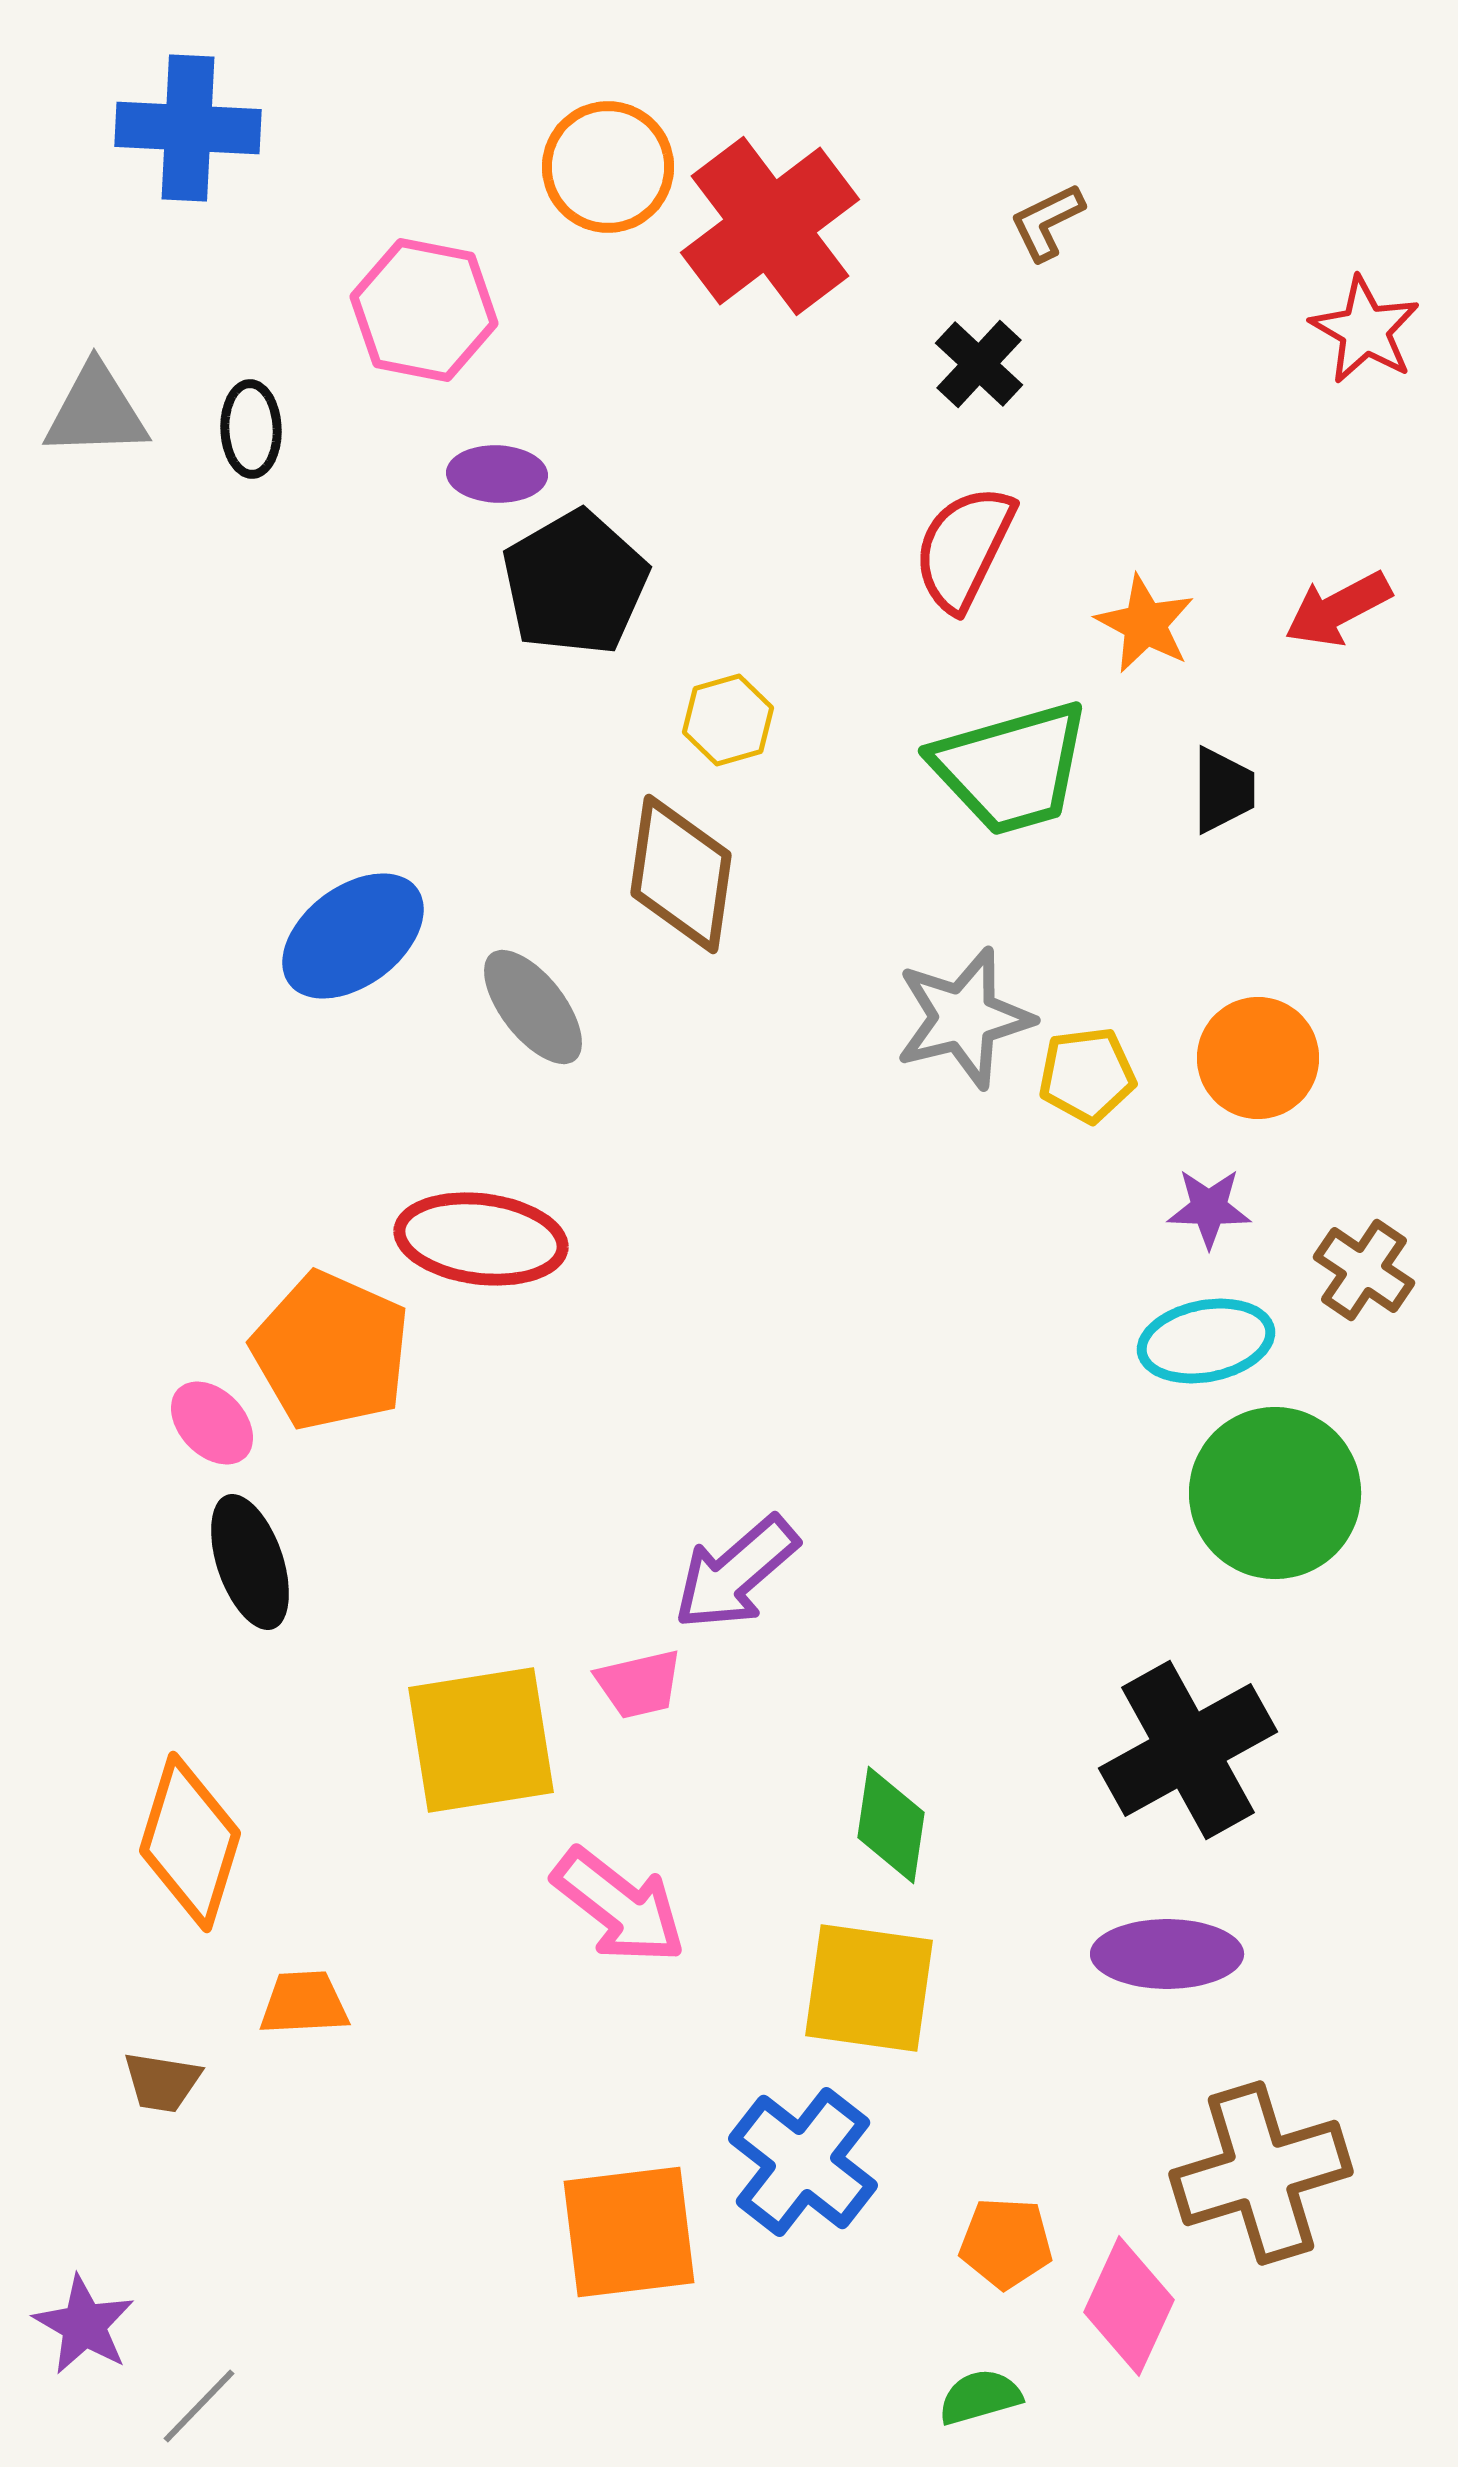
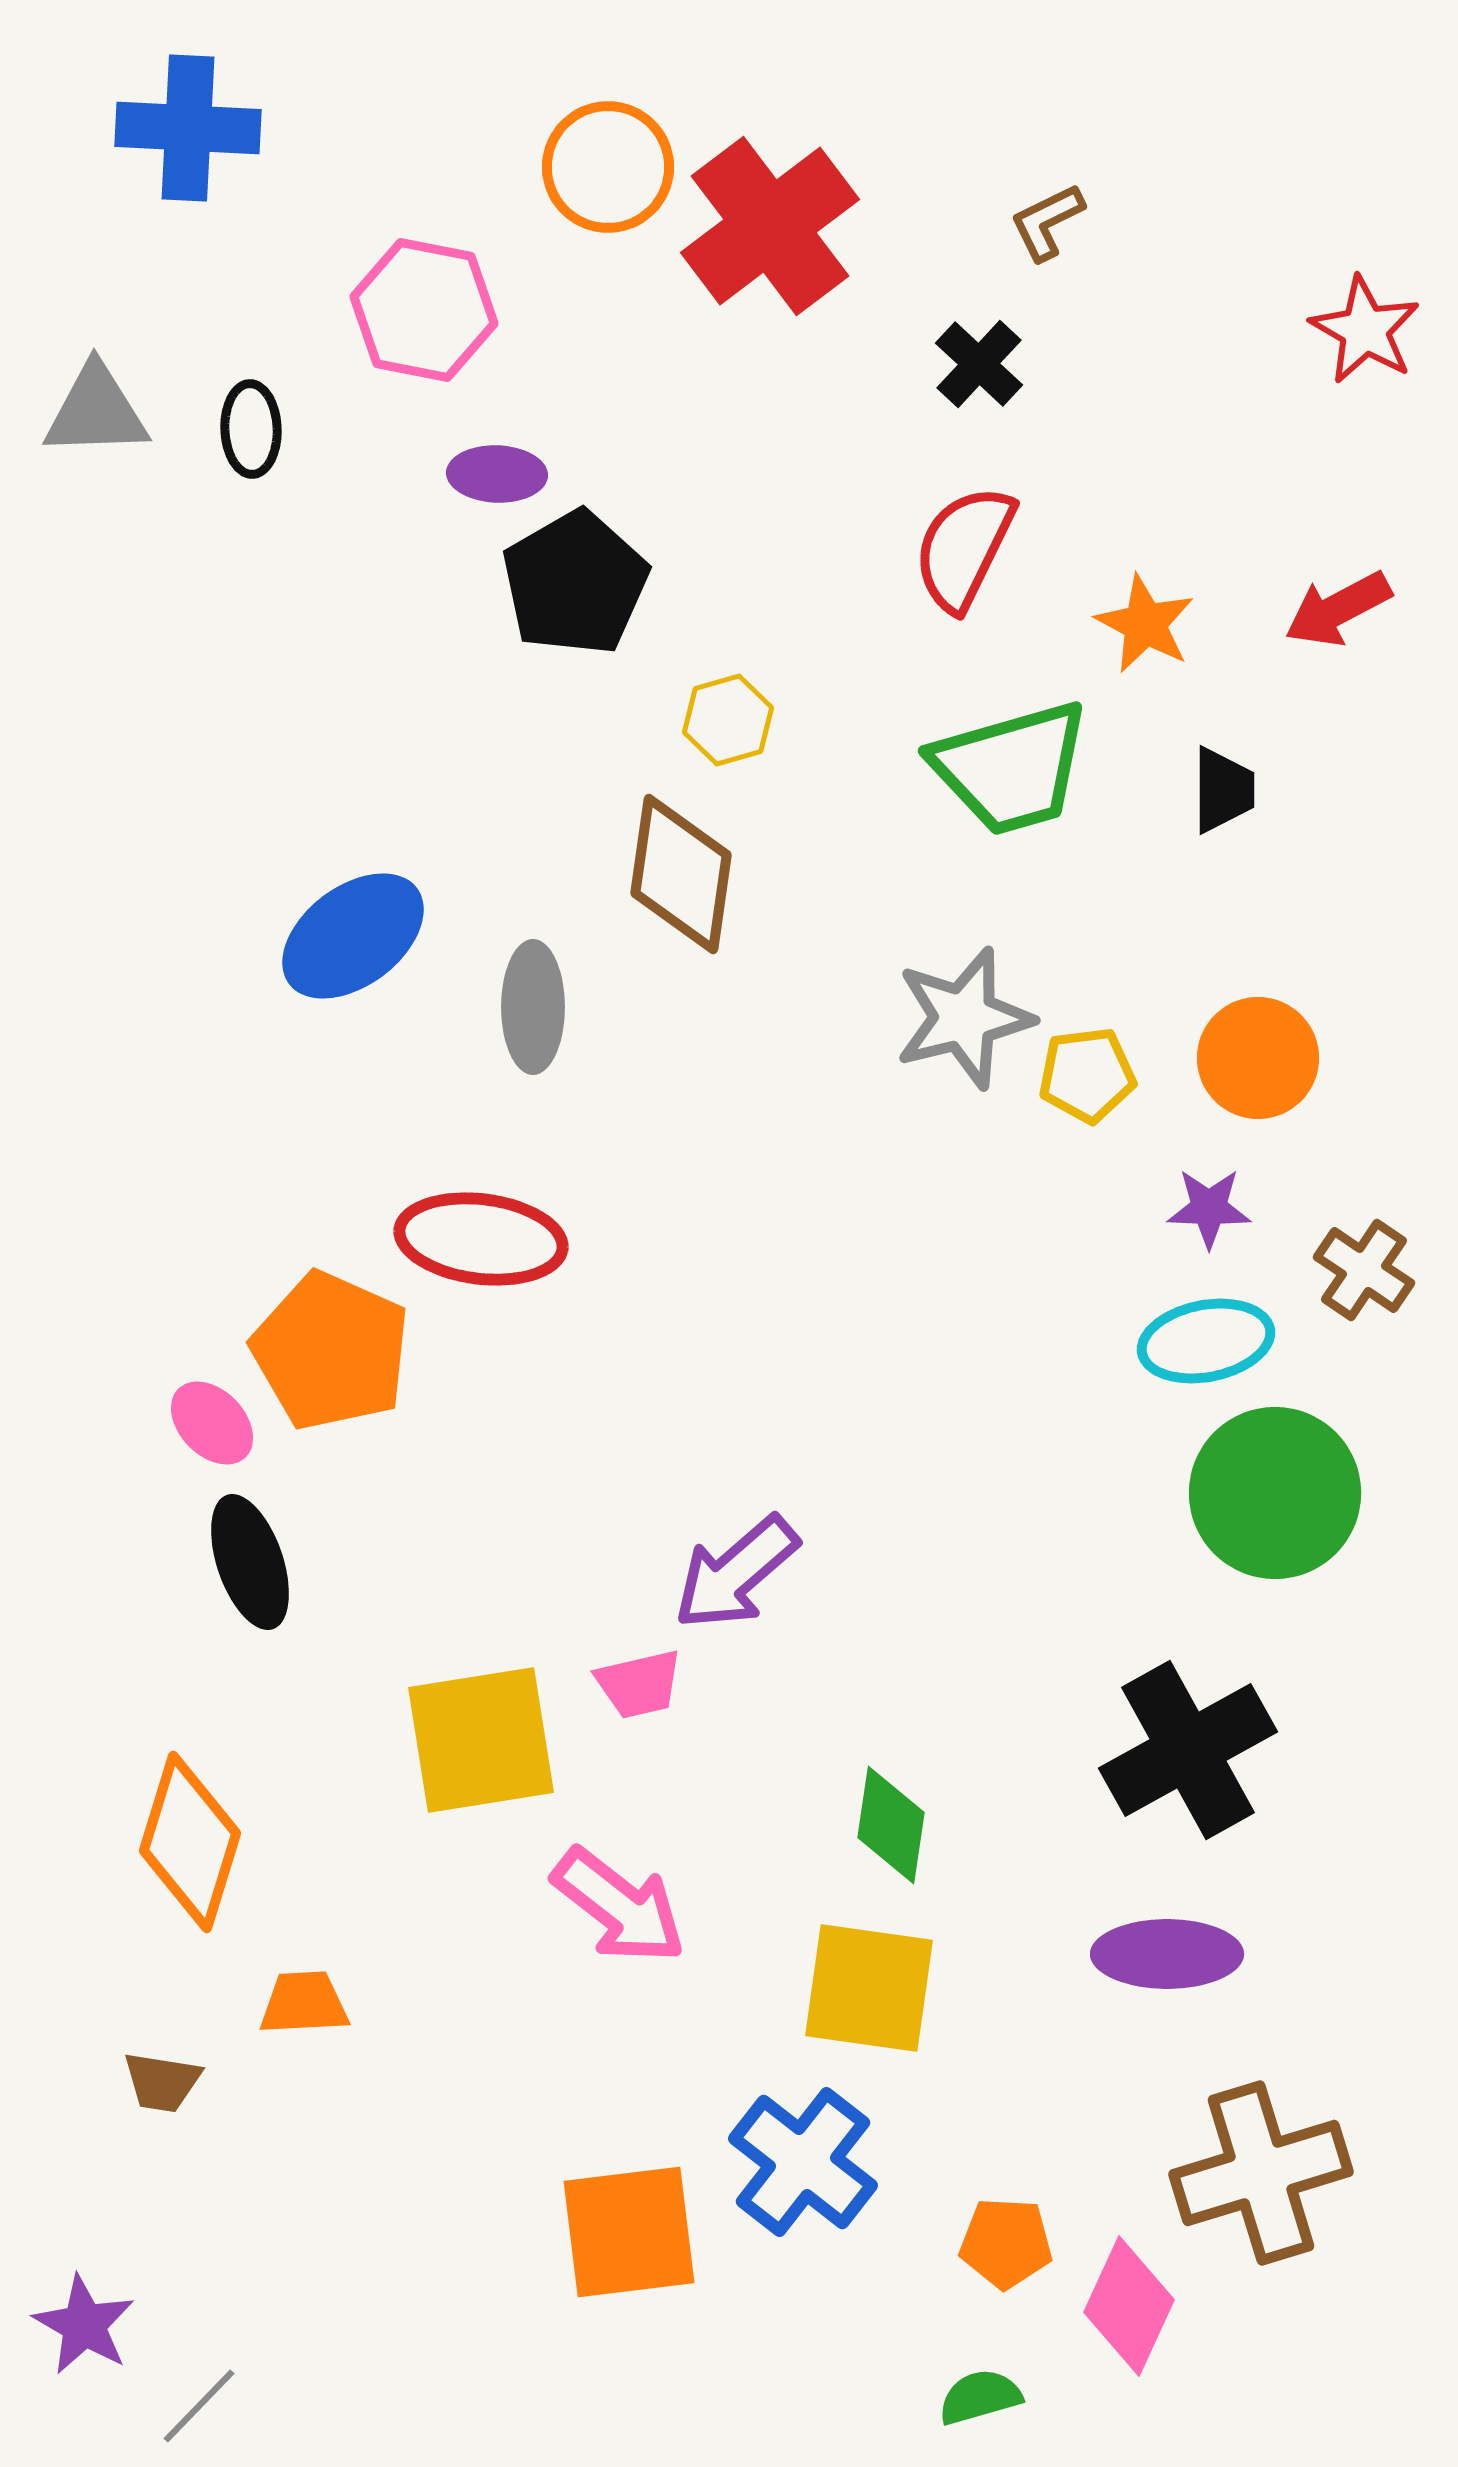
gray ellipse at (533, 1007): rotated 38 degrees clockwise
